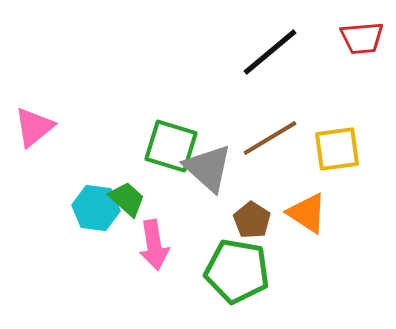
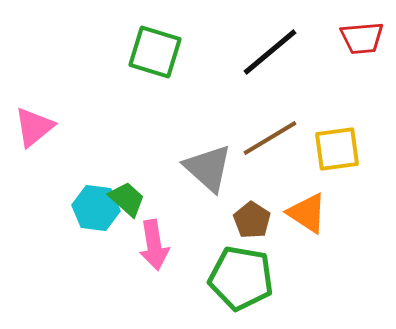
green square: moved 16 px left, 94 px up
green pentagon: moved 4 px right, 7 px down
